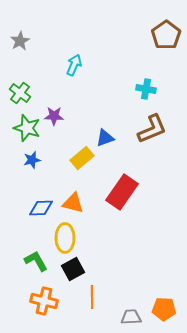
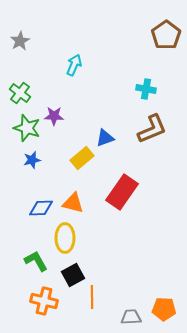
black square: moved 6 px down
